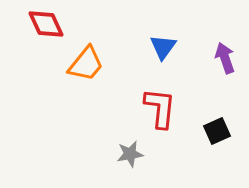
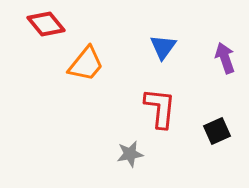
red diamond: rotated 15 degrees counterclockwise
